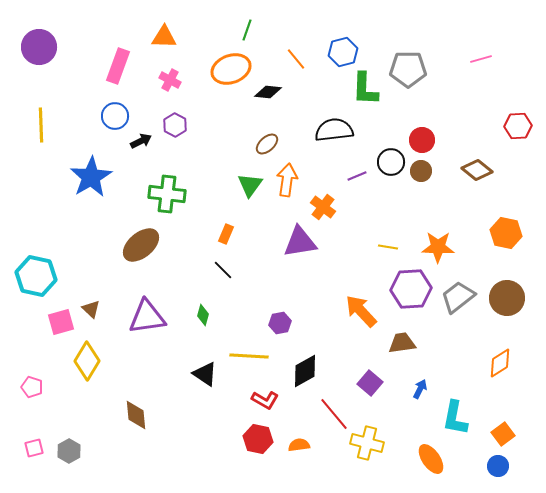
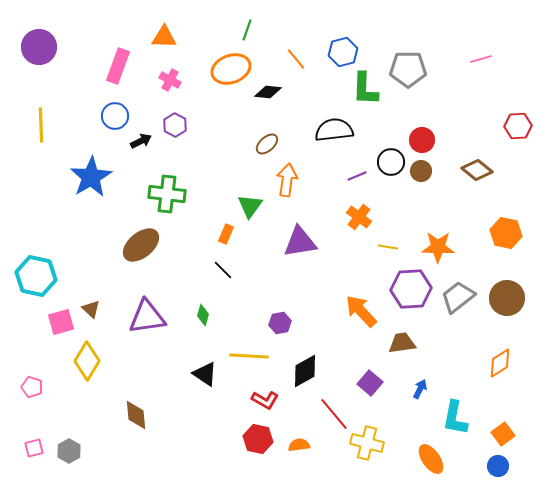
green triangle at (250, 185): moved 21 px down
orange cross at (323, 207): moved 36 px right, 10 px down
